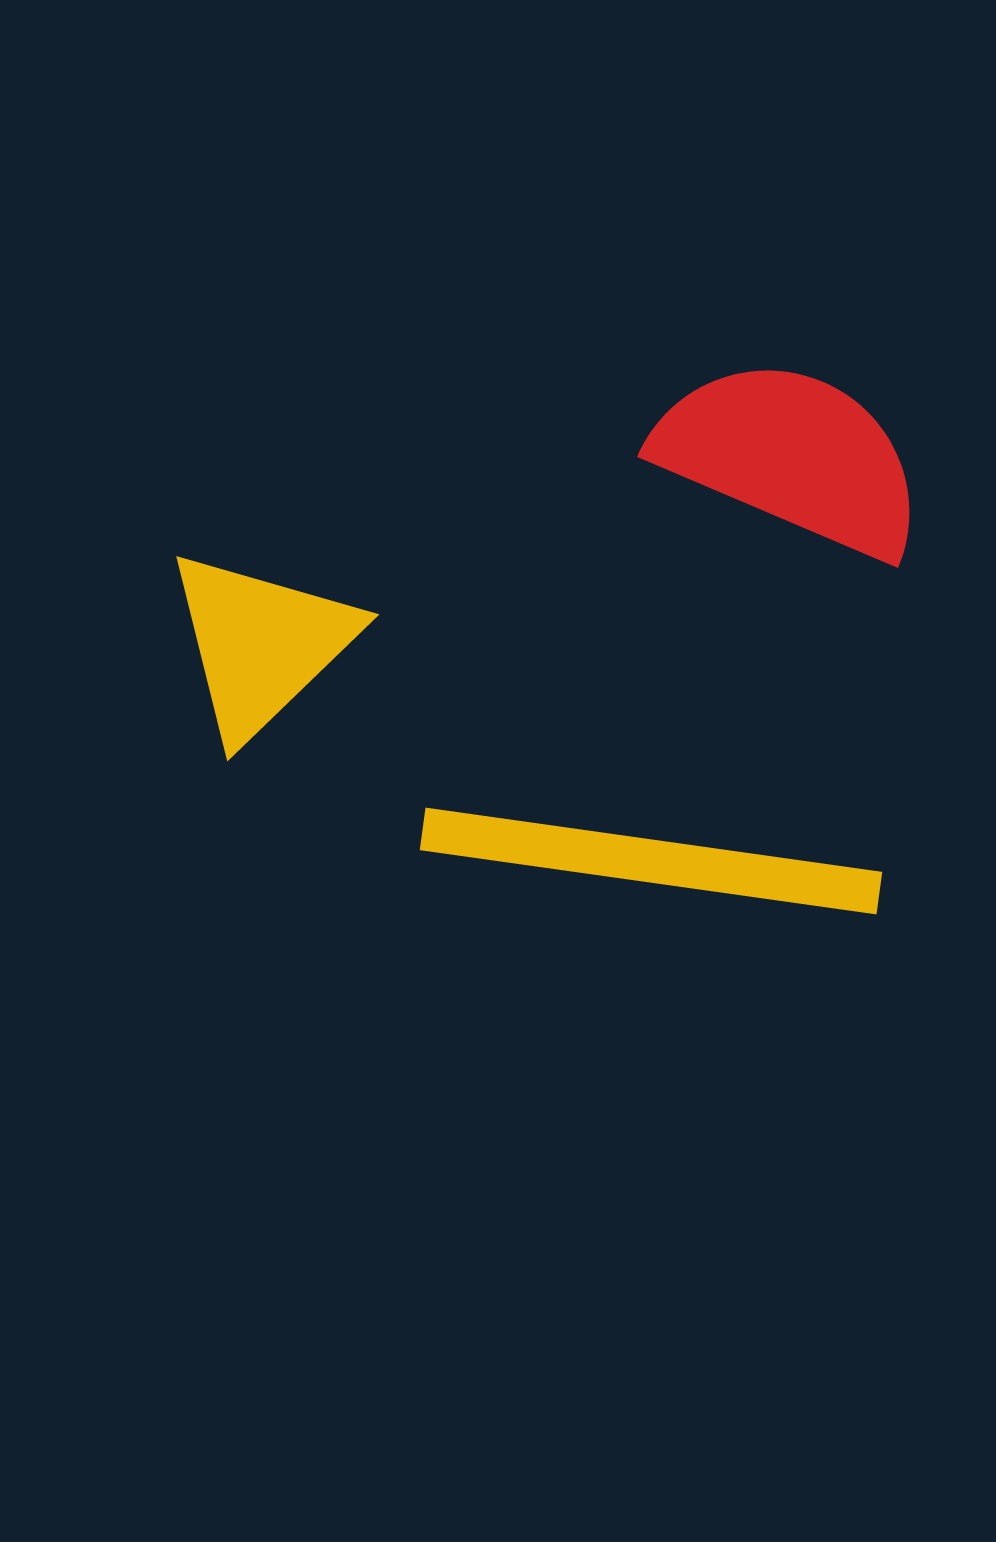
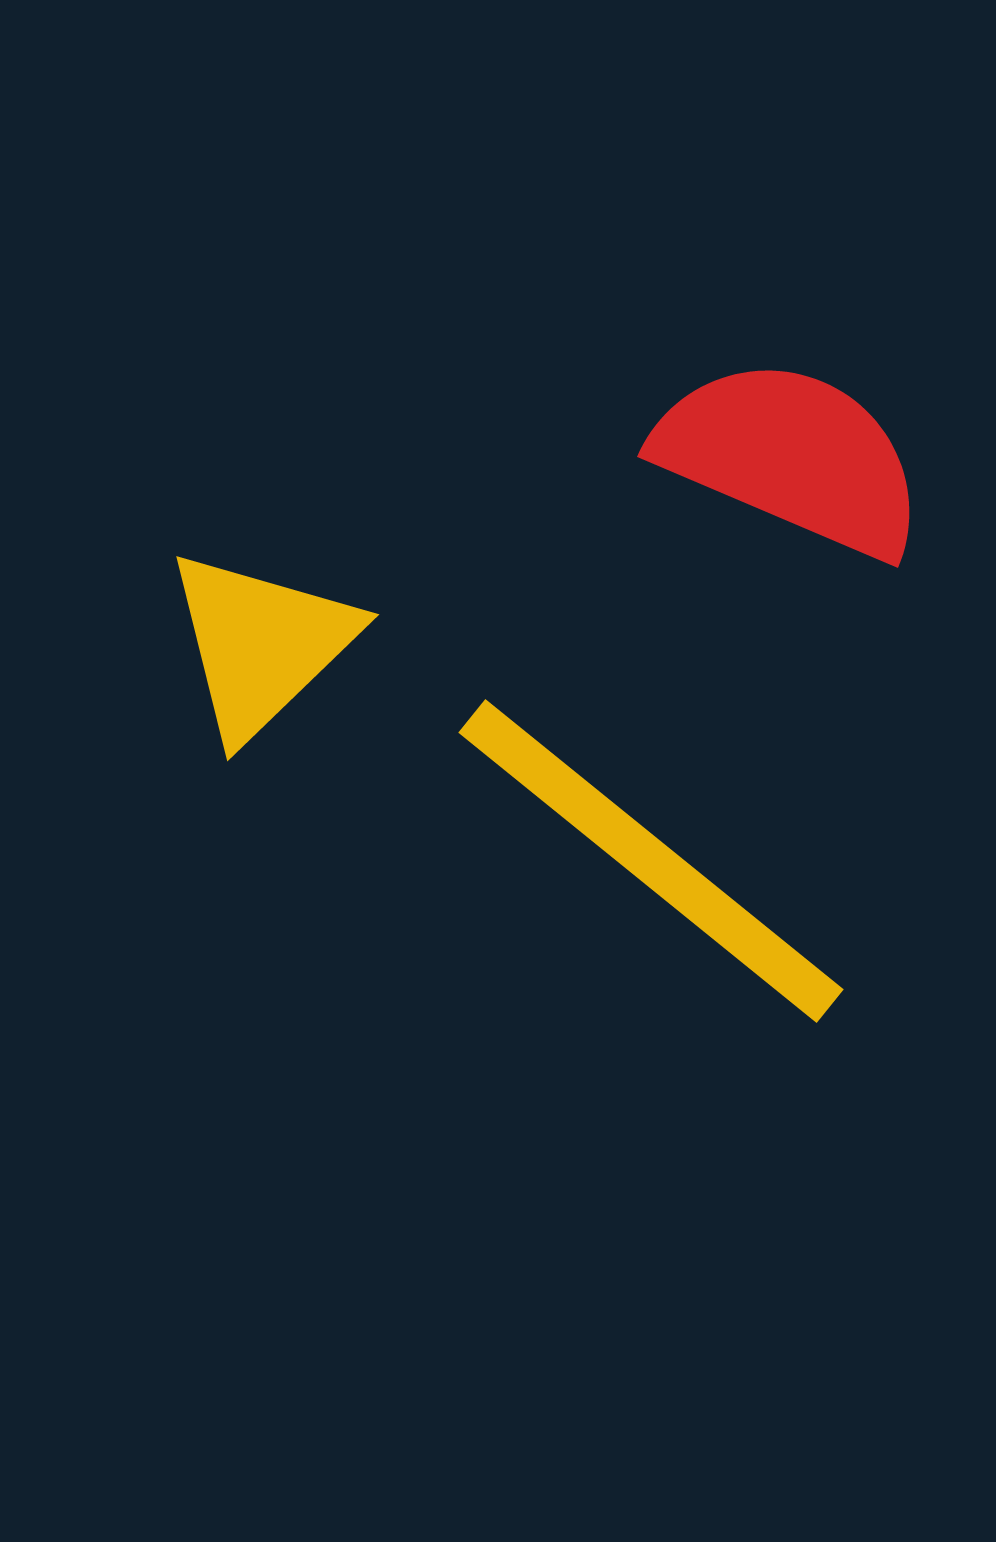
yellow line: rotated 31 degrees clockwise
